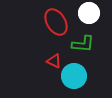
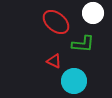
white circle: moved 4 px right
red ellipse: rotated 20 degrees counterclockwise
cyan circle: moved 5 px down
